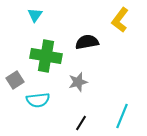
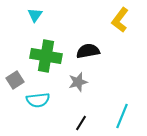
black semicircle: moved 1 px right, 9 px down
